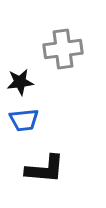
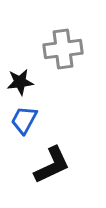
blue trapezoid: rotated 124 degrees clockwise
black L-shape: moved 7 px right, 4 px up; rotated 30 degrees counterclockwise
